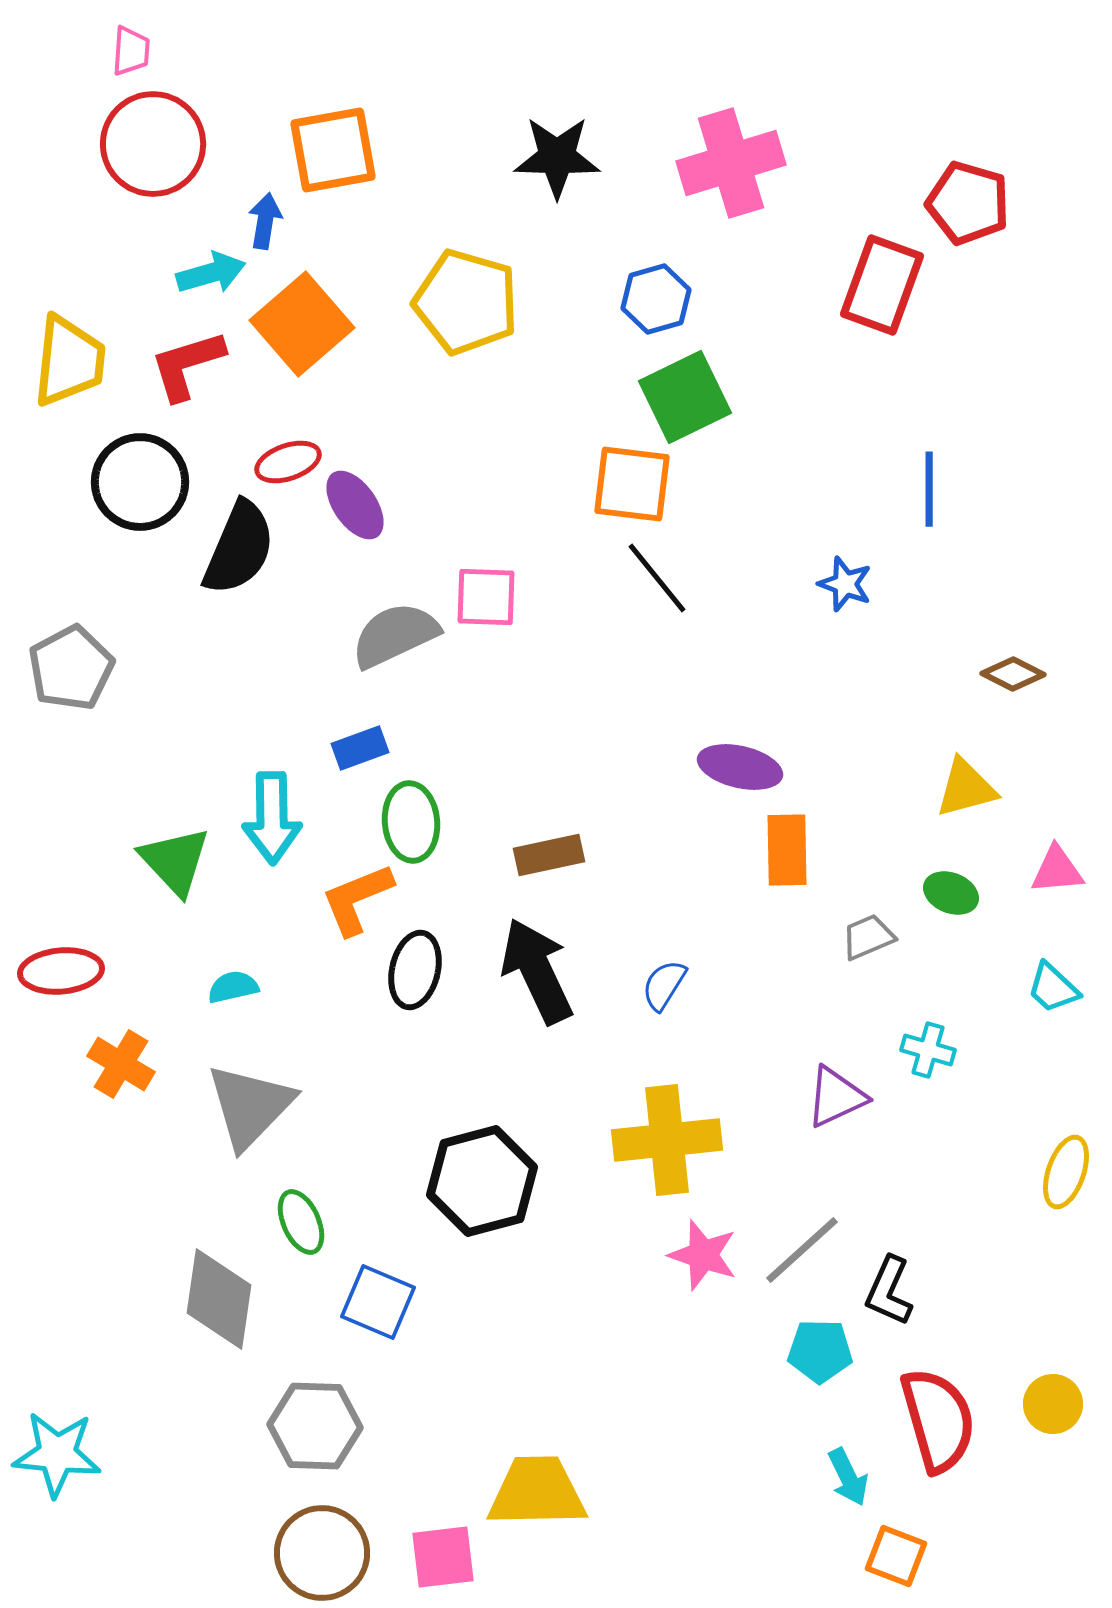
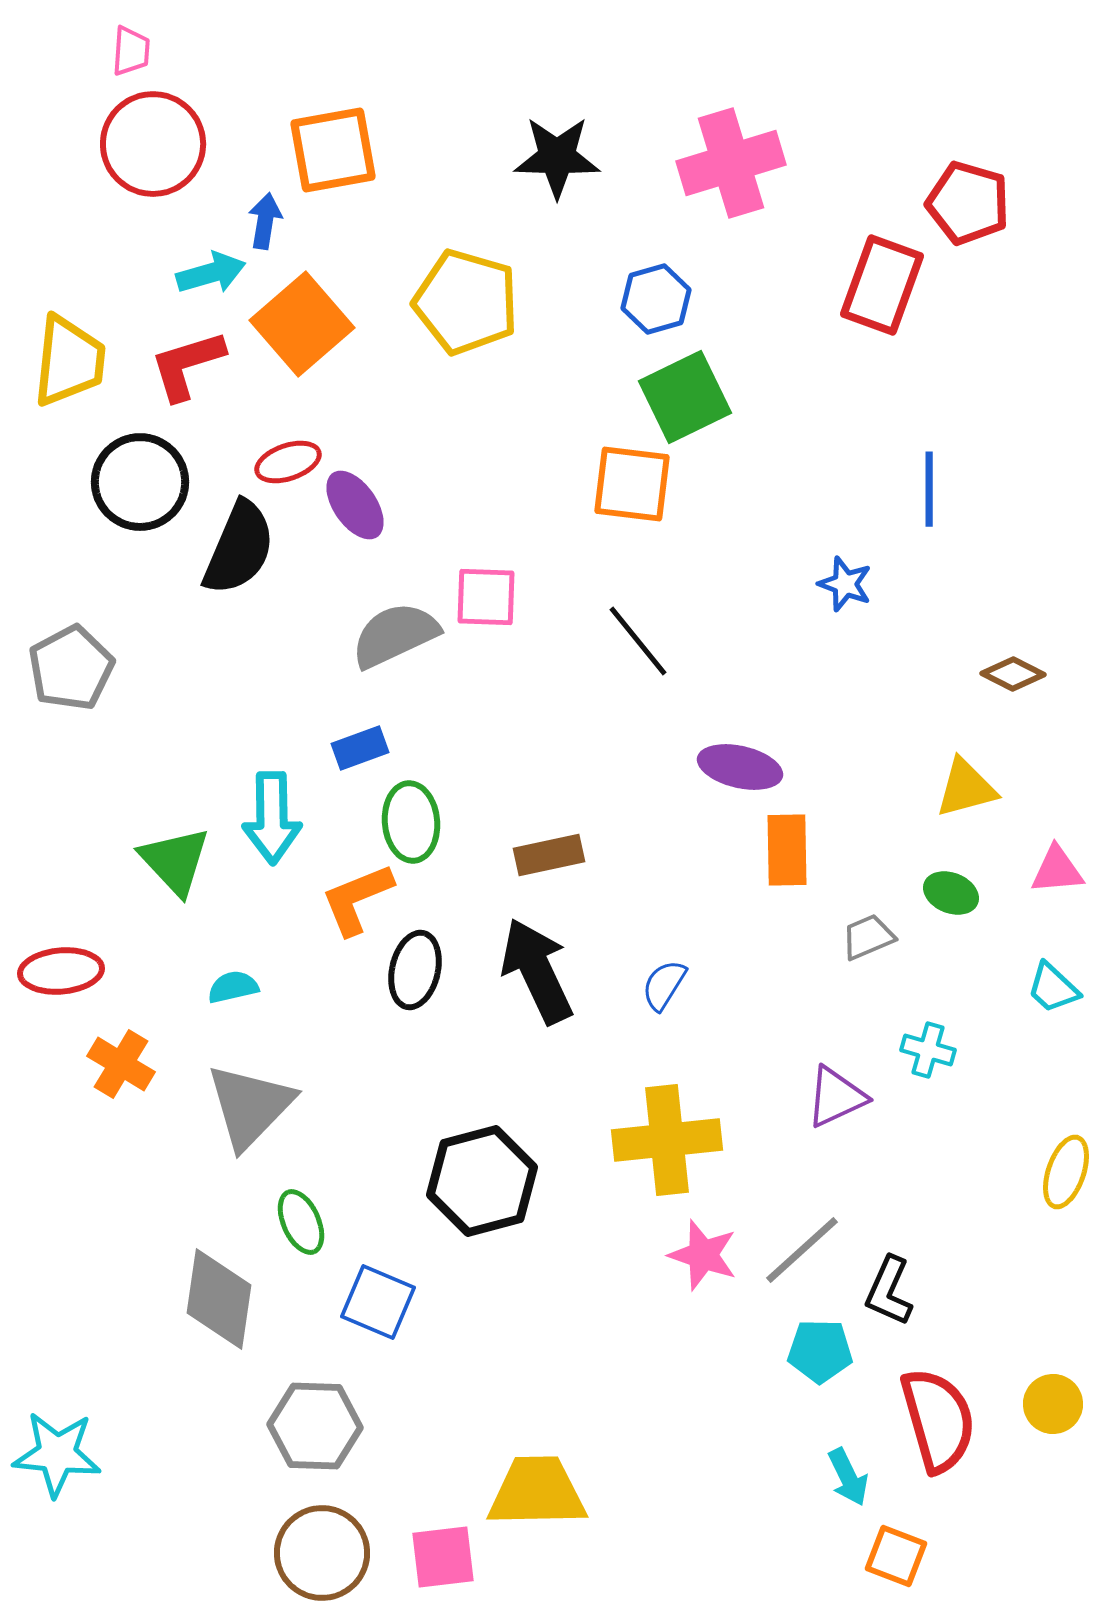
black line at (657, 578): moved 19 px left, 63 px down
